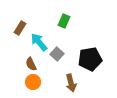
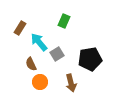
gray square: rotated 16 degrees clockwise
orange circle: moved 7 px right
